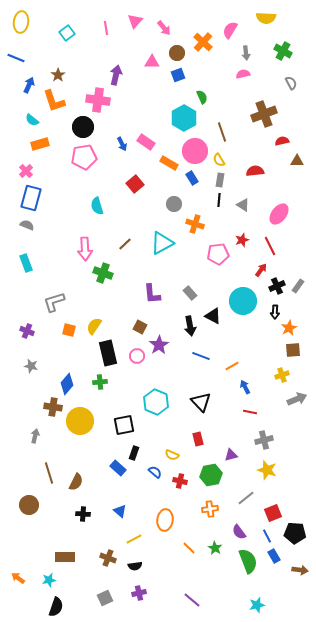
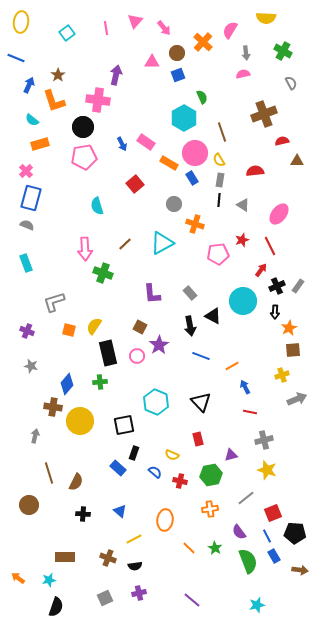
pink circle at (195, 151): moved 2 px down
